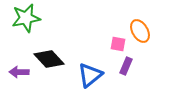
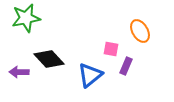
pink square: moved 7 px left, 5 px down
